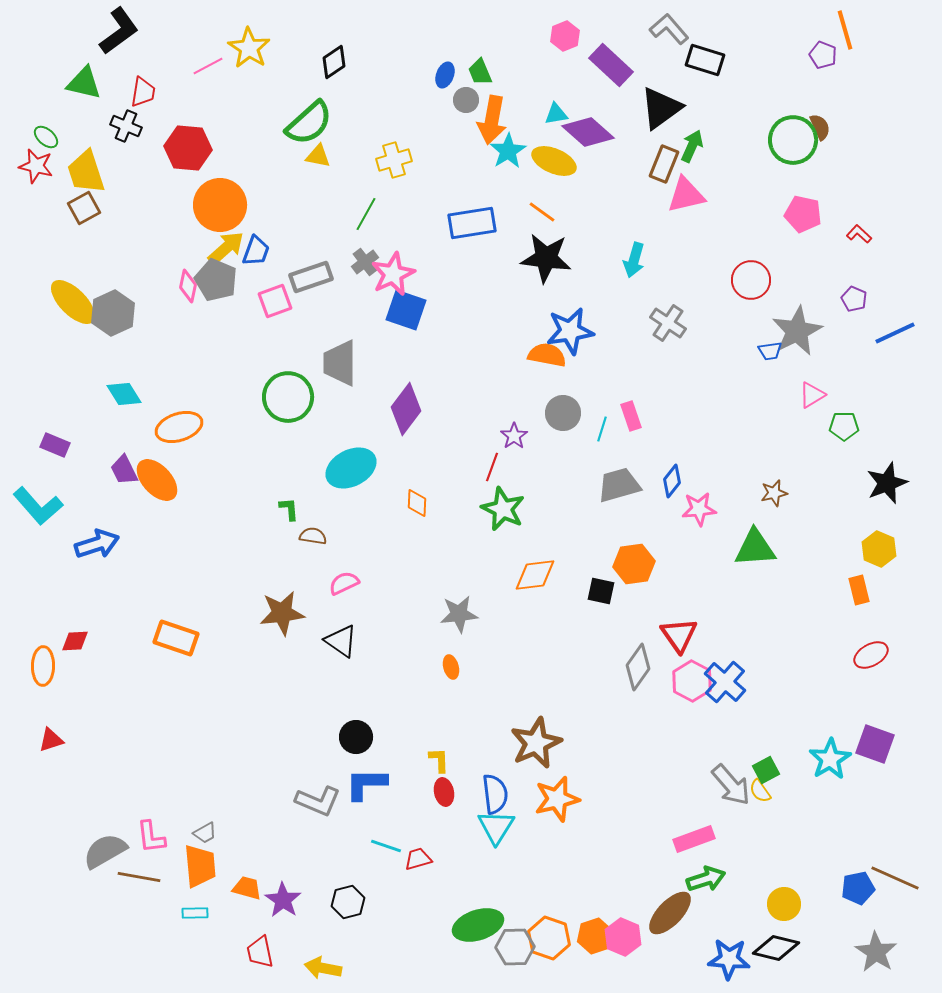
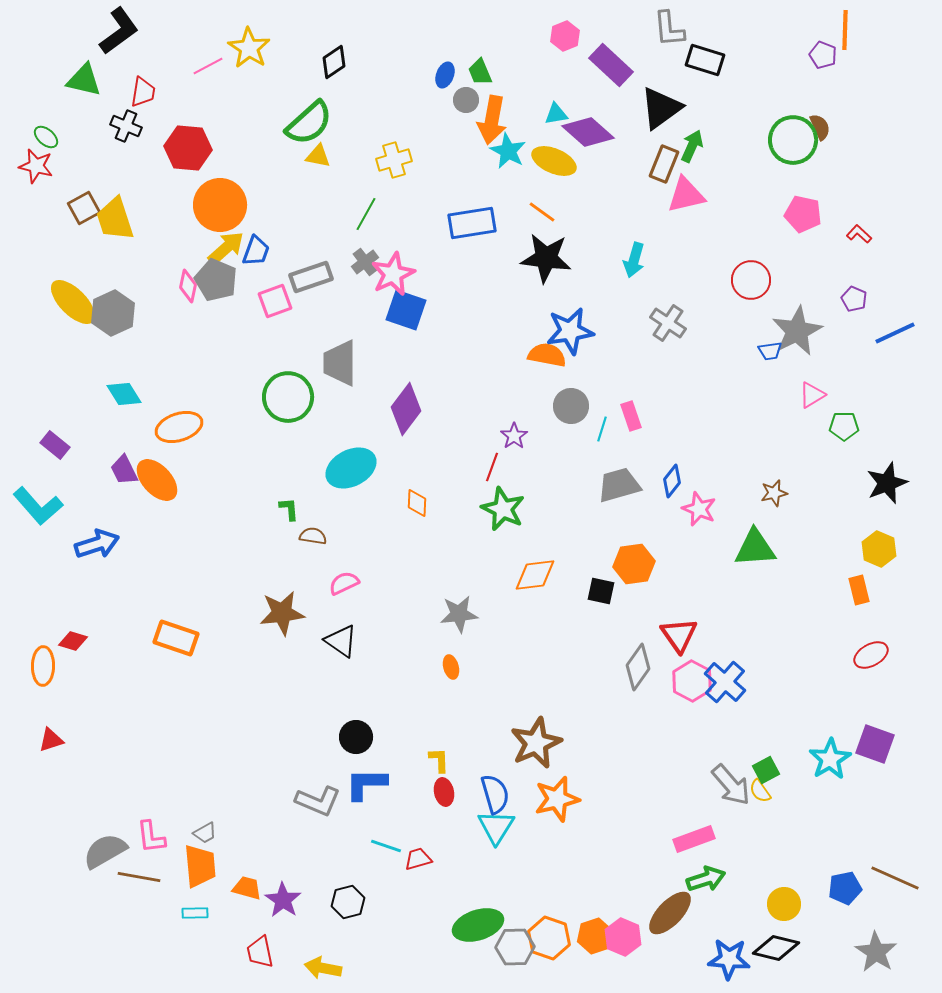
gray L-shape at (669, 29): rotated 144 degrees counterclockwise
orange line at (845, 30): rotated 18 degrees clockwise
green triangle at (84, 83): moved 3 px up
cyan star at (508, 151): rotated 12 degrees counterclockwise
yellow trapezoid at (86, 172): moved 29 px right, 47 px down
gray circle at (563, 413): moved 8 px right, 7 px up
purple rectangle at (55, 445): rotated 16 degrees clockwise
pink star at (699, 509): rotated 28 degrees clockwise
red diamond at (75, 641): moved 2 px left; rotated 20 degrees clockwise
blue semicircle at (495, 794): rotated 9 degrees counterclockwise
blue pentagon at (858, 888): moved 13 px left
